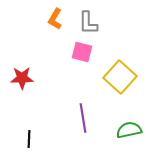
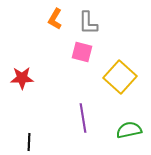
black line: moved 3 px down
